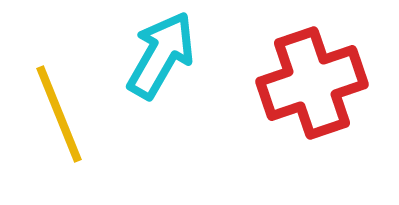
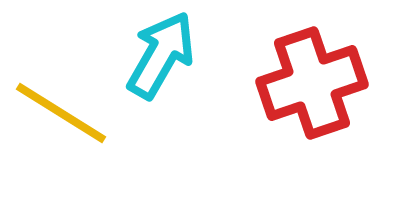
yellow line: moved 2 px right, 1 px up; rotated 36 degrees counterclockwise
